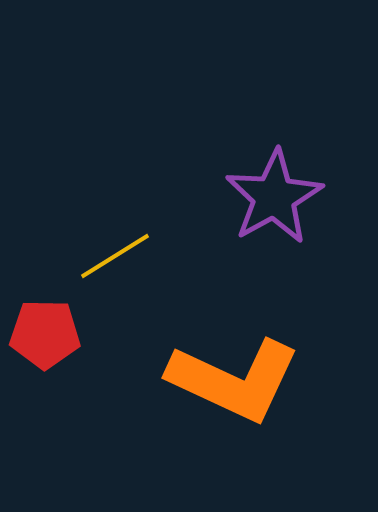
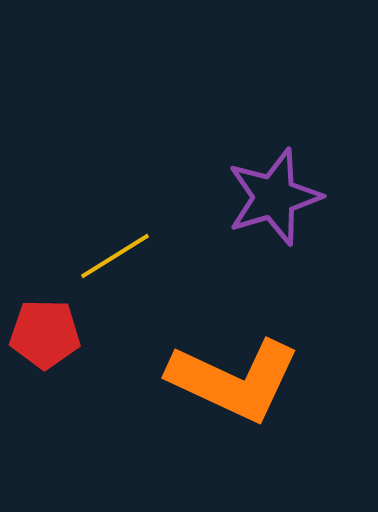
purple star: rotated 12 degrees clockwise
